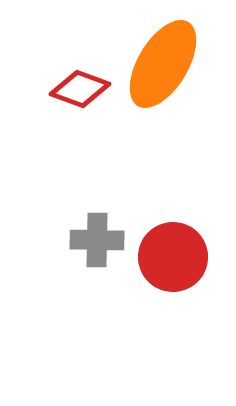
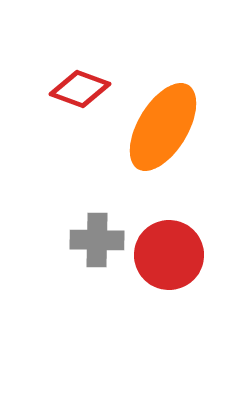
orange ellipse: moved 63 px down
red circle: moved 4 px left, 2 px up
